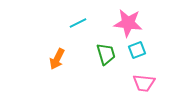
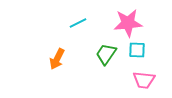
pink star: rotated 12 degrees counterclockwise
cyan square: rotated 24 degrees clockwise
green trapezoid: rotated 130 degrees counterclockwise
pink trapezoid: moved 3 px up
